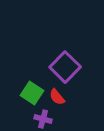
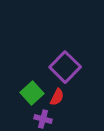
green square: rotated 15 degrees clockwise
red semicircle: rotated 114 degrees counterclockwise
